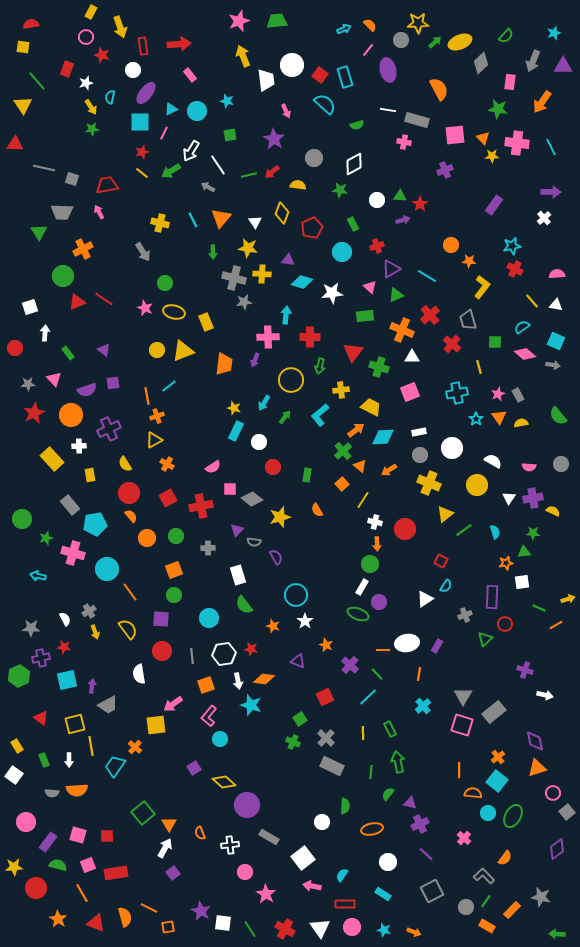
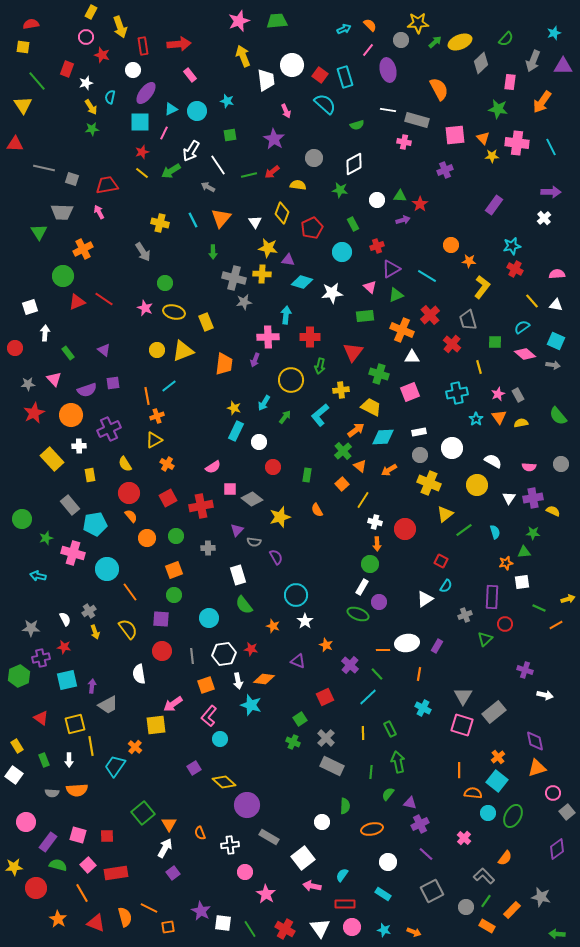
green semicircle at (506, 36): moved 3 px down
yellow star at (248, 248): moved 20 px right
green cross at (379, 367): moved 7 px down
cyan cross at (423, 706): moved 2 px down; rotated 21 degrees counterclockwise
pink square at (88, 865): rotated 21 degrees counterclockwise
